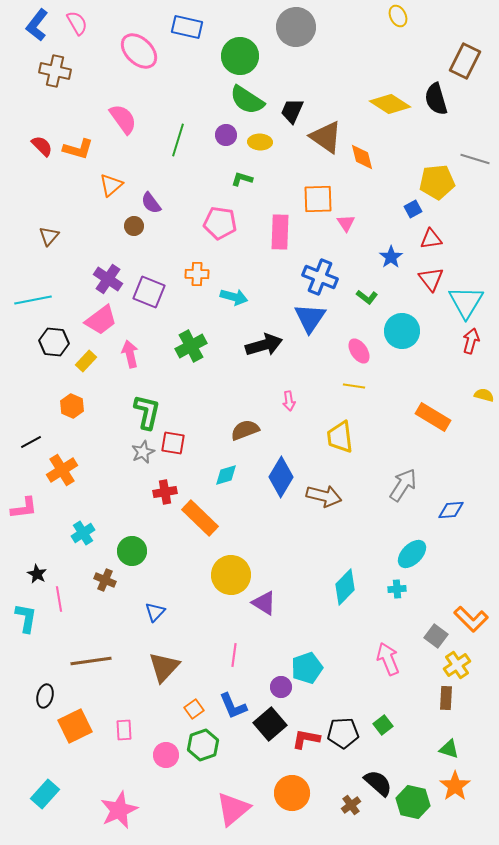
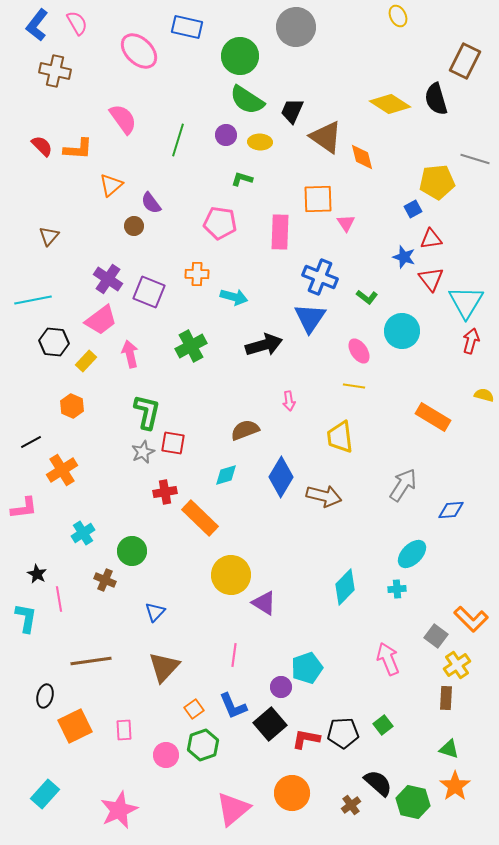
orange L-shape at (78, 149): rotated 12 degrees counterclockwise
blue star at (391, 257): moved 13 px right; rotated 20 degrees counterclockwise
